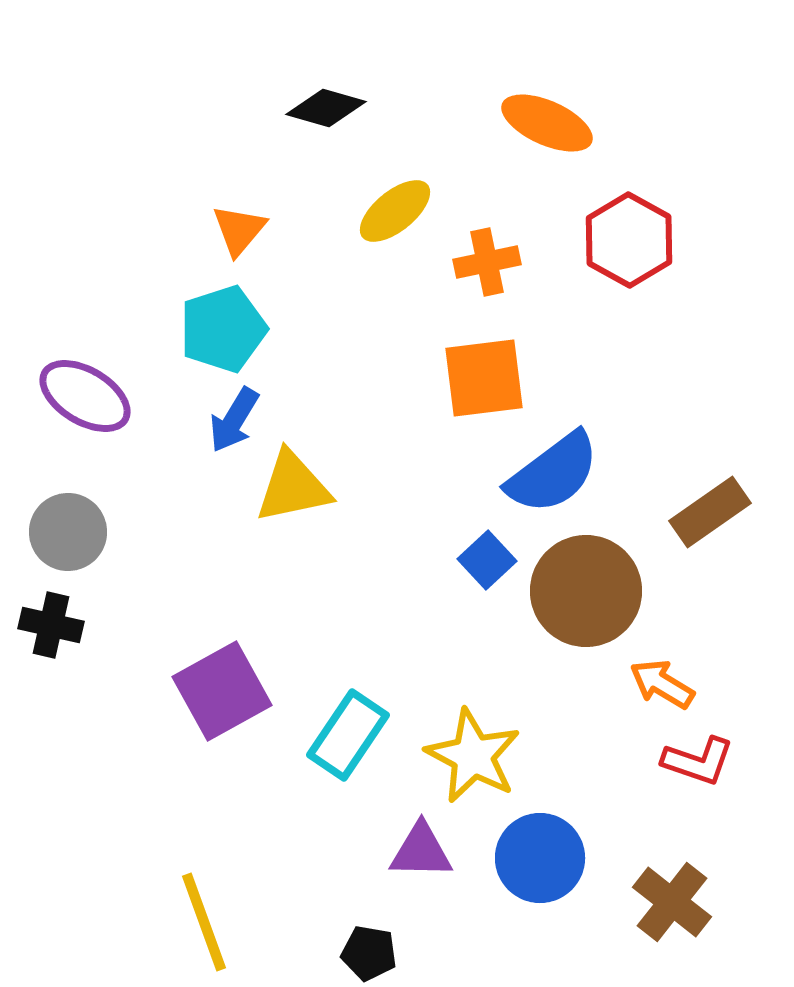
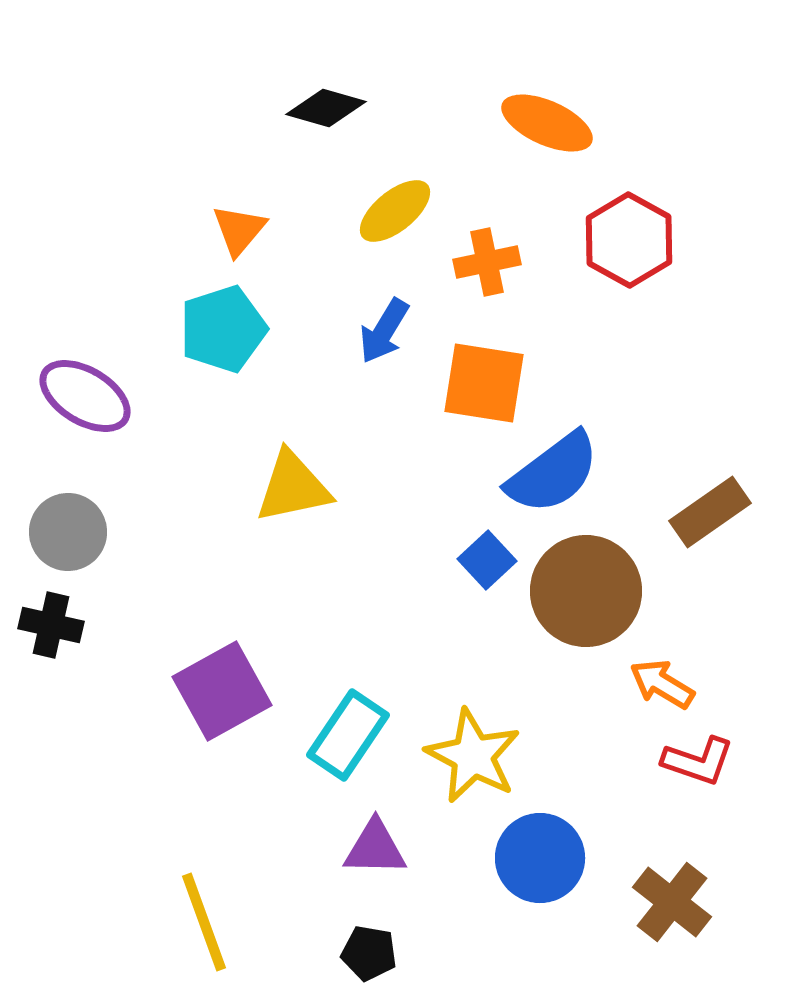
orange square: moved 5 px down; rotated 16 degrees clockwise
blue arrow: moved 150 px right, 89 px up
purple triangle: moved 46 px left, 3 px up
